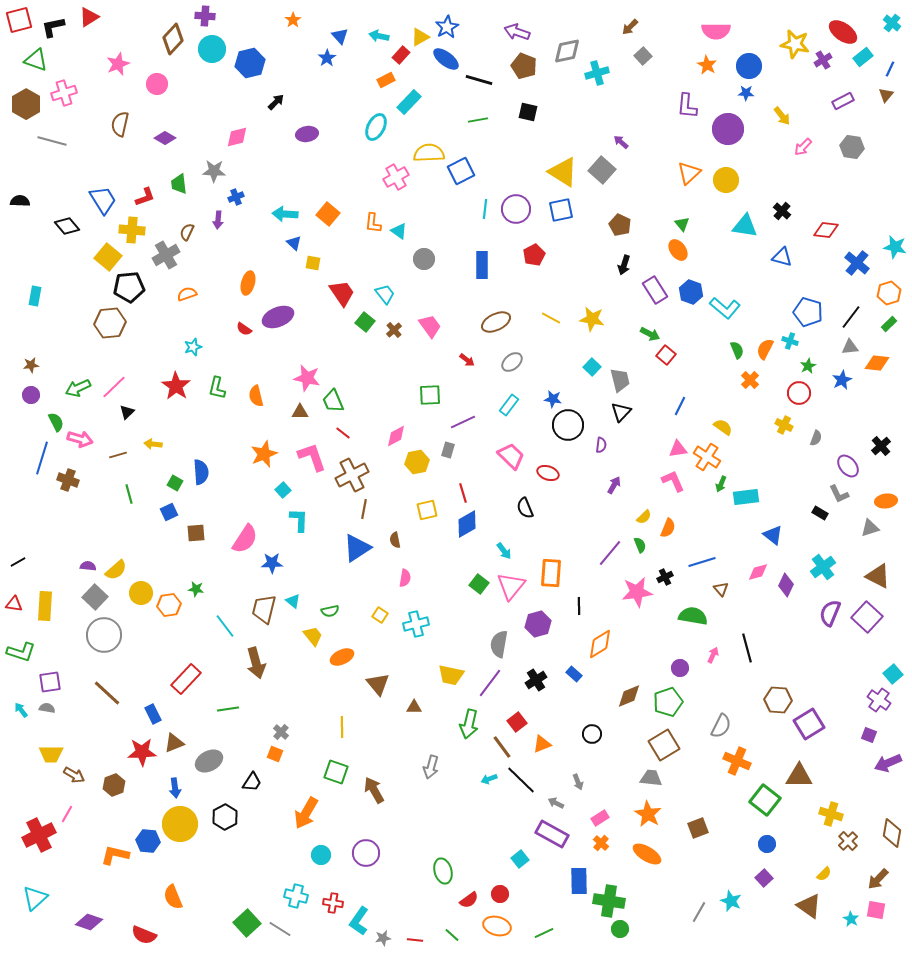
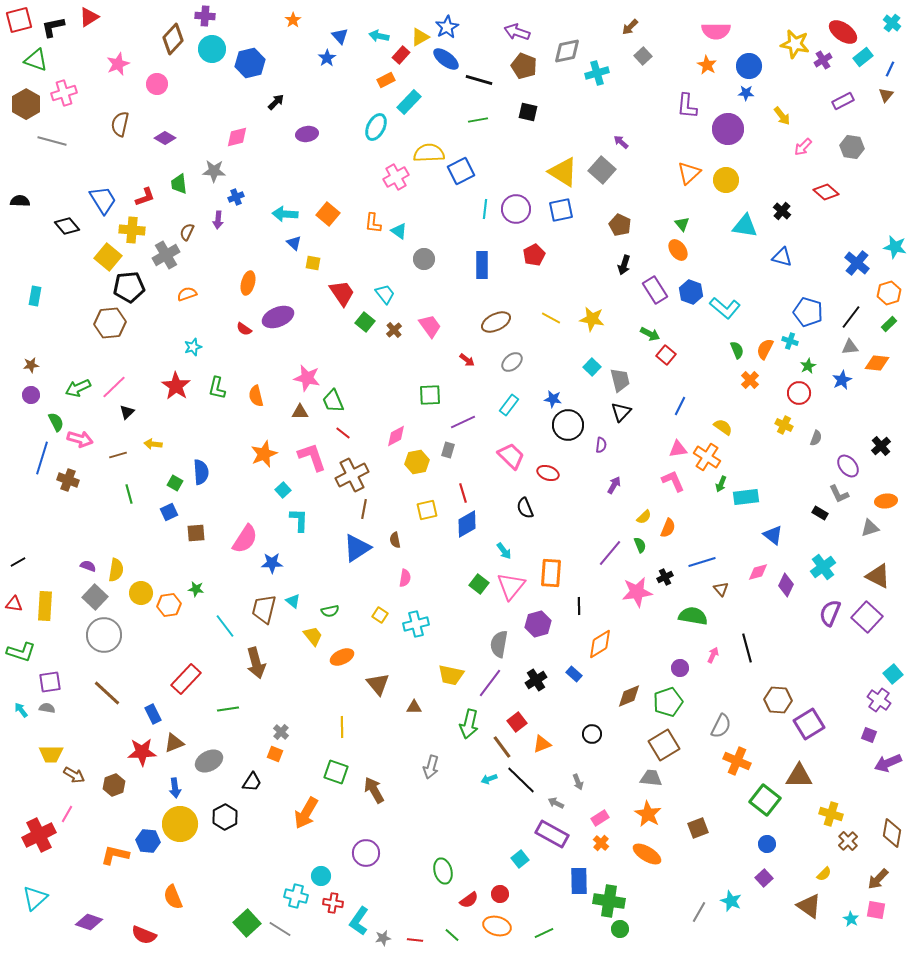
red diamond at (826, 230): moved 38 px up; rotated 35 degrees clockwise
purple semicircle at (88, 566): rotated 14 degrees clockwise
yellow semicircle at (116, 570): rotated 40 degrees counterclockwise
cyan circle at (321, 855): moved 21 px down
